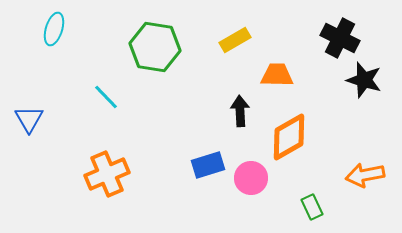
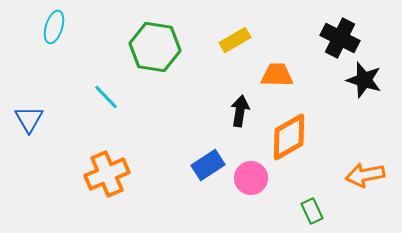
cyan ellipse: moved 2 px up
black arrow: rotated 12 degrees clockwise
blue rectangle: rotated 16 degrees counterclockwise
green rectangle: moved 4 px down
